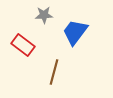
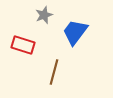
gray star: rotated 18 degrees counterclockwise
red rectangle: rotated 20 degrees counterclockwise
